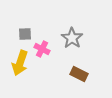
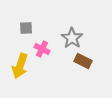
gray square: moved 1 px right, 6 px up
yellow arrow: moved 3 px down
brown rectangle: moved 4 px right, 13 px up
